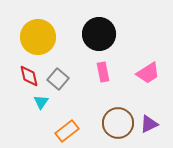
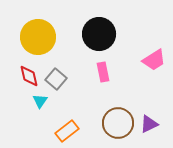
pink trapezoid: moved 6 px right, 13 px up
gray square: moved 2 px left
cyan triangle: moved 1 px left, 1 px up
